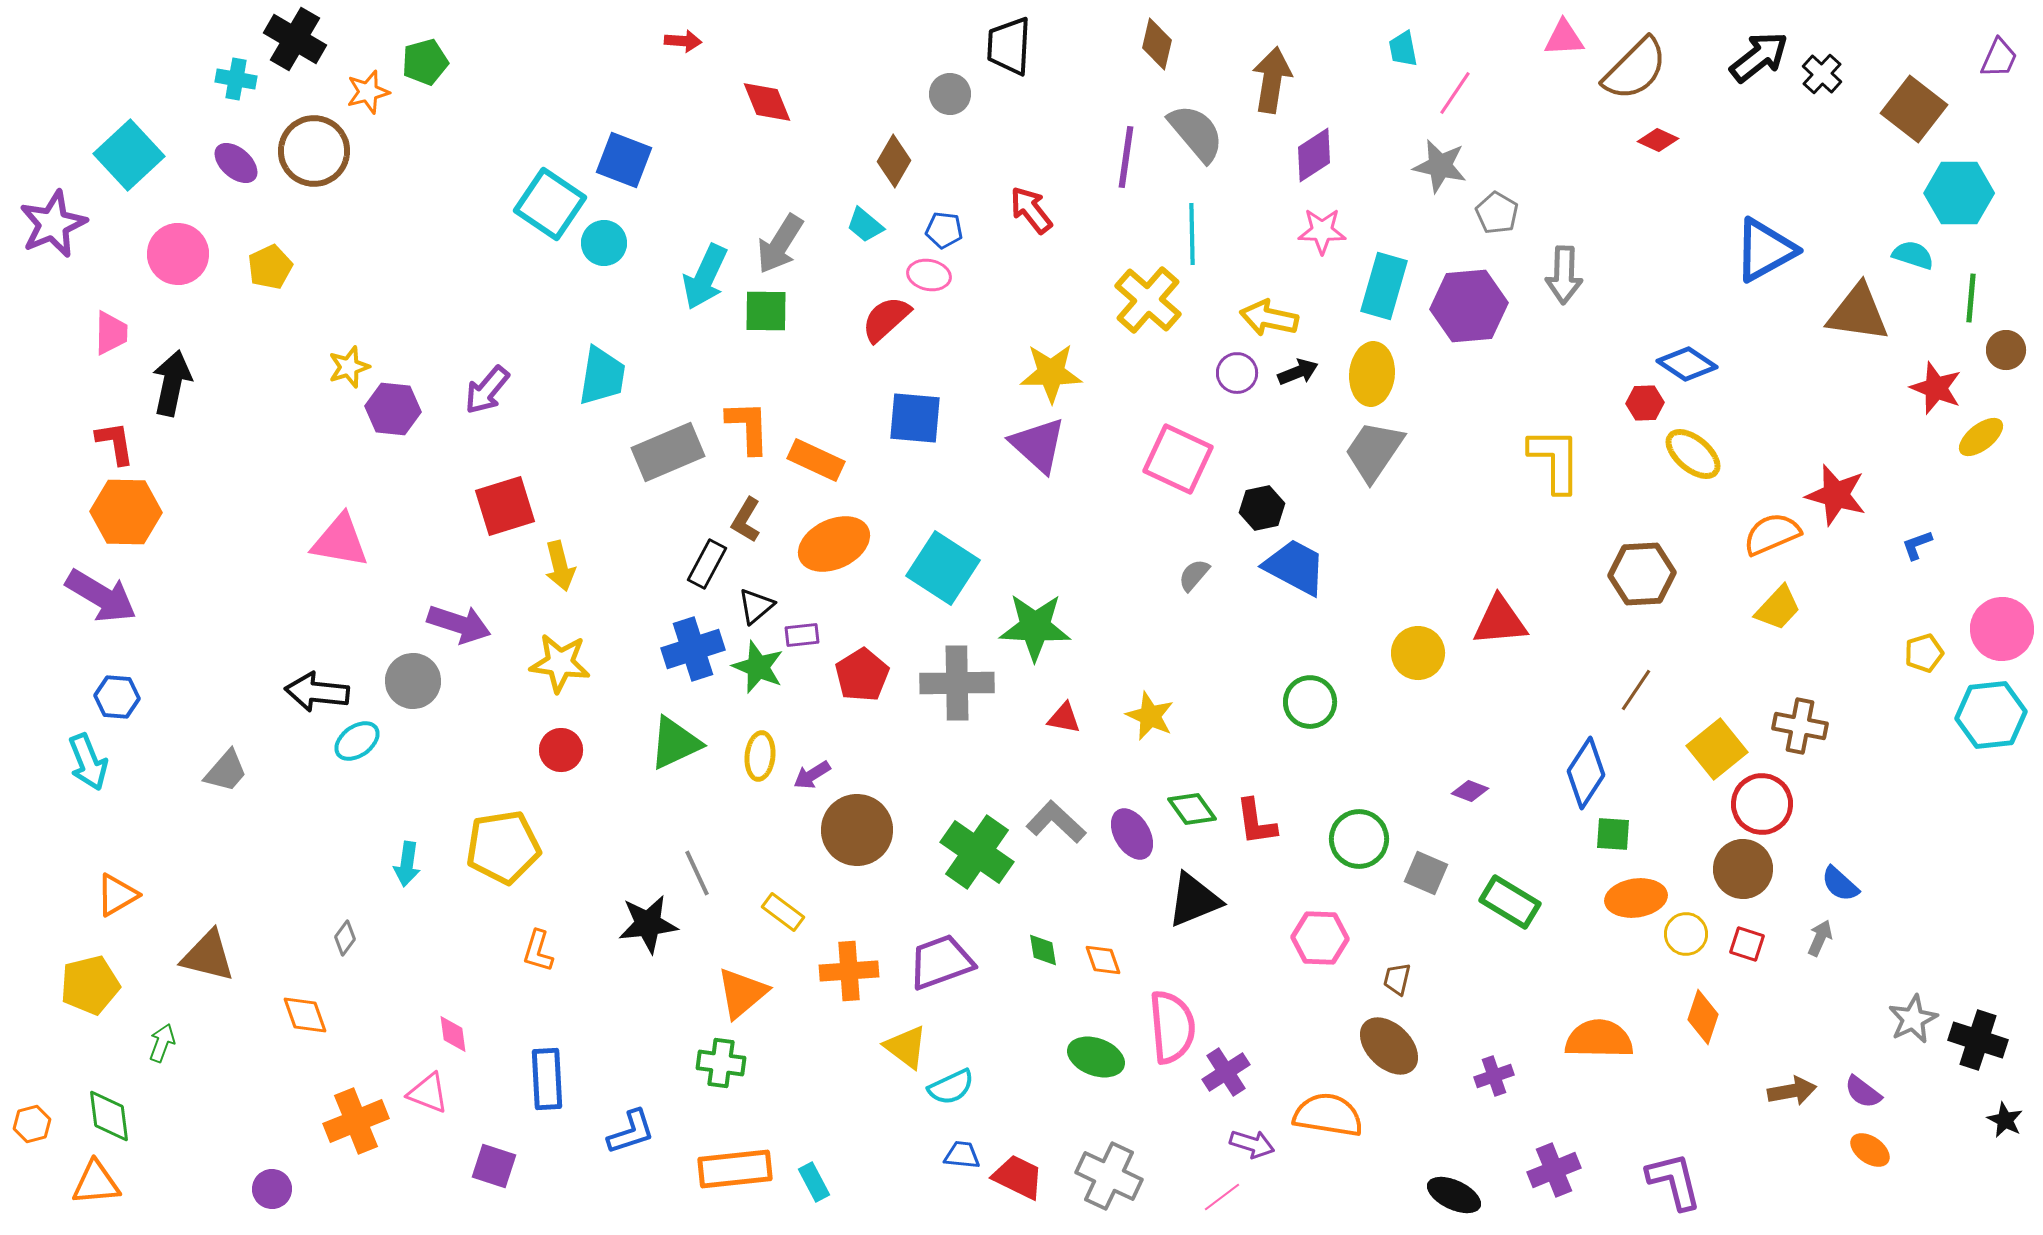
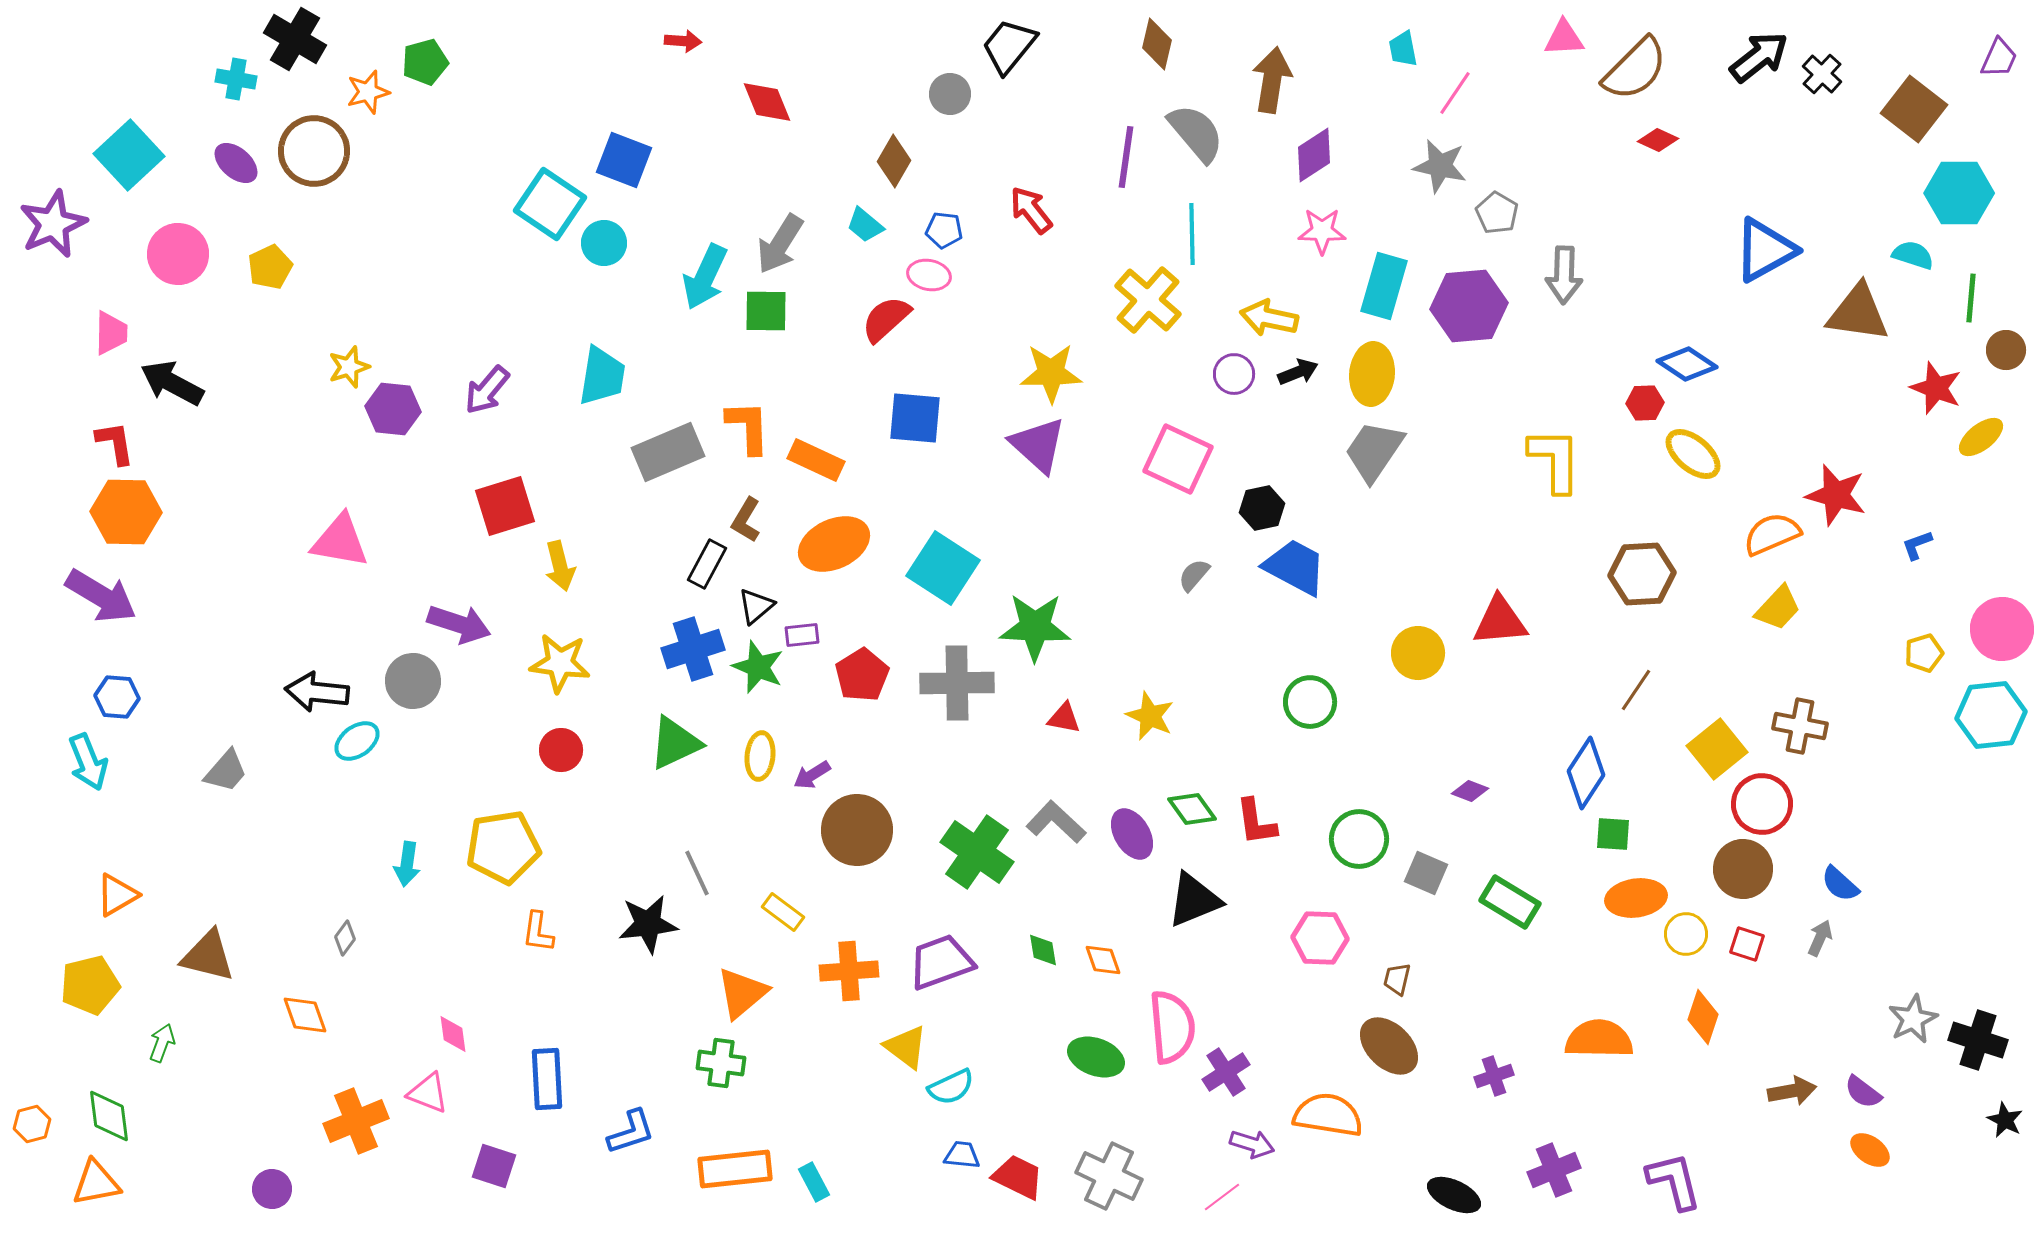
black trapezoid at (1009, 46): rotated 36 degrees clockwise
purple circle at (1237, 373): moved 3 px left, 1 px down
black arrow at (172, 383): rotated 74 degrees counterclockwise
orange L-shape at (538, 951): moved 19 px up; rotated 9 degrees counterclockwise
orange triangle at (96, 1183): rotated 6 degrees counterclockwise
